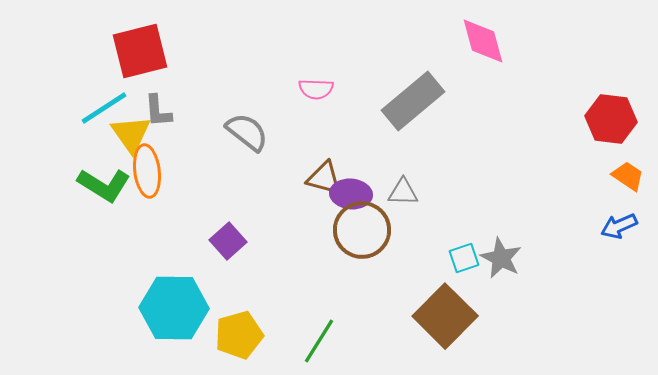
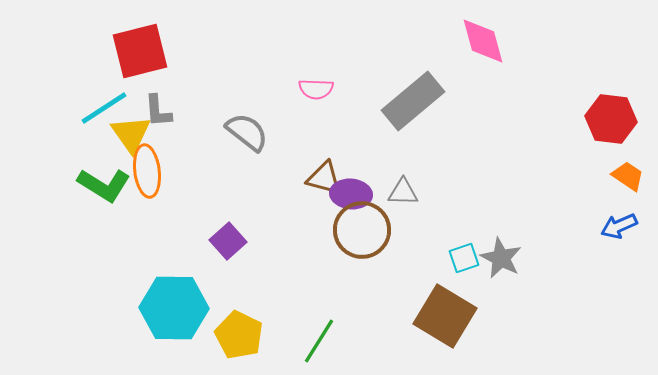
brown square: rotated 14 degrees counterclockwise
yellow pentagon: rotated 30 degrees counterclockwise
